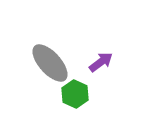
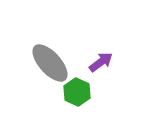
green hexagon: moved 2 px right, 2 px up
